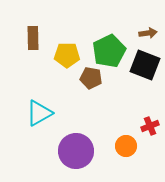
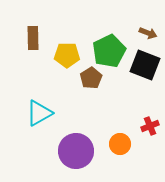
brown arrow: rotated 30 degrees clockwise
brown pentagon: rotated 30 degrees clockwise
orange circle: moved 6 px left, 2 px up
